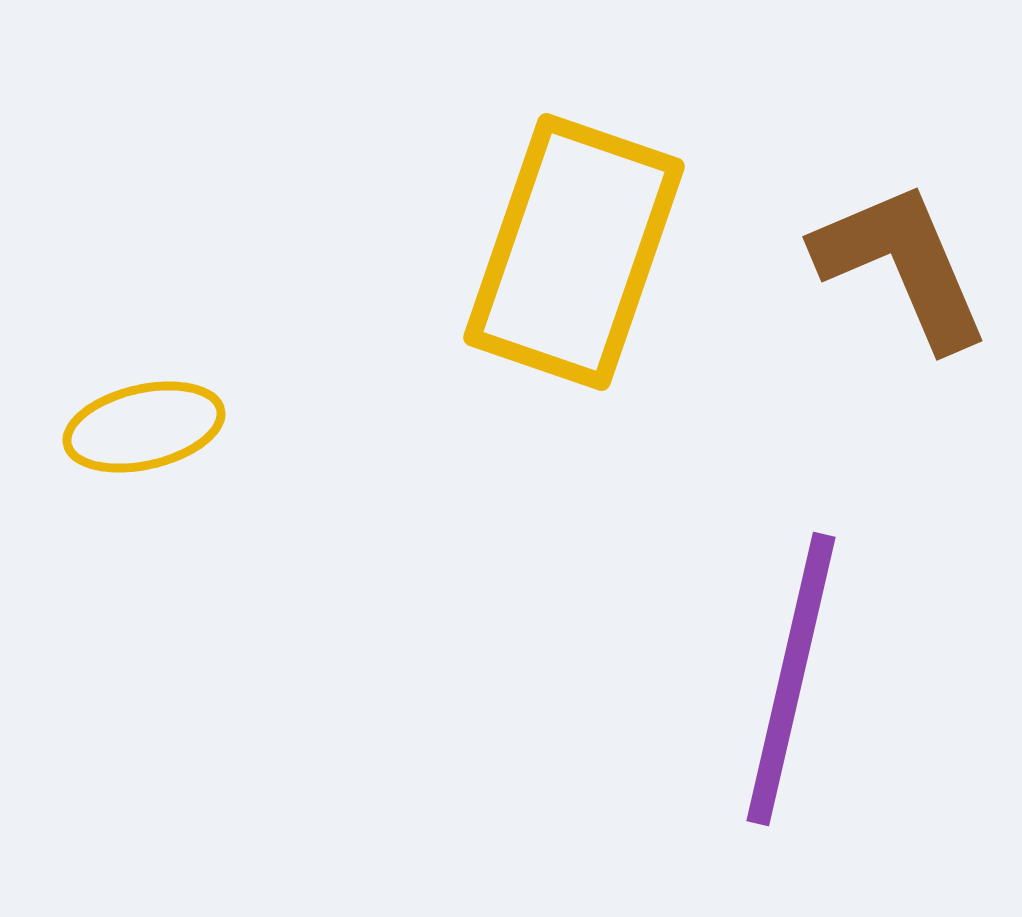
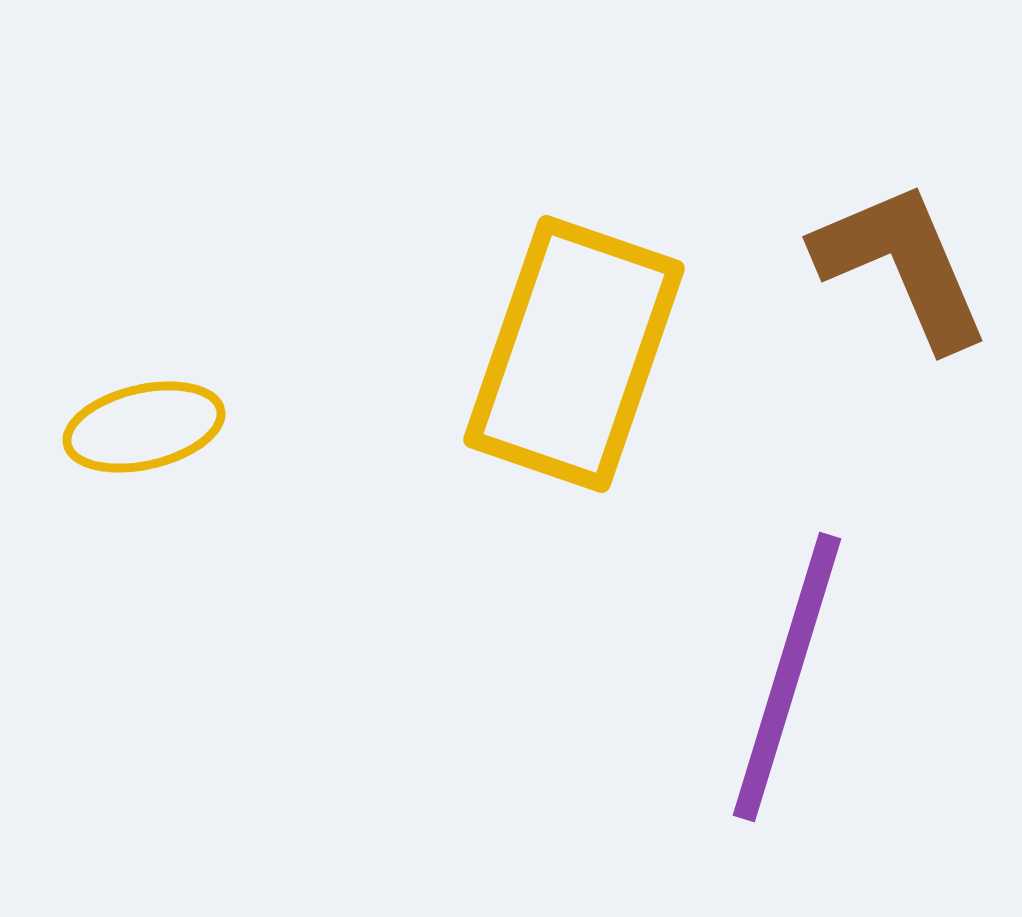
yellow rectangle: moved 102 px down
purple line: moved 4 px left, 2 px up; rotated 4 degrees clockwise
